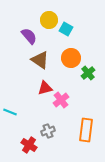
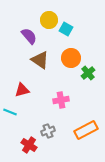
red triangle: moved 23 px left, 2 px down
pink cross: rotated 28 degrees clockwise
orange rectangle: rotated 55 degrees clockwise
